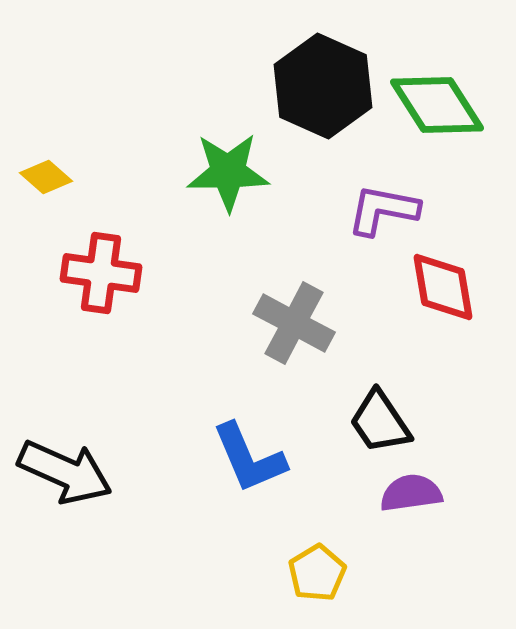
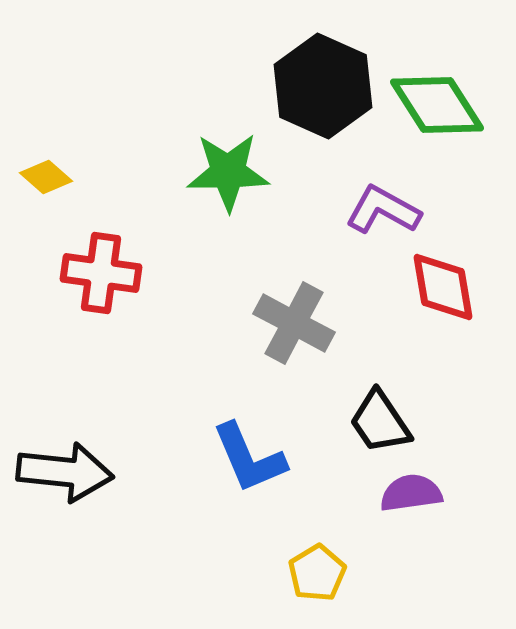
purple L-shape: rotated 18 degrees clockwise
black arrow: rotated 18 degrees counterclockwise
